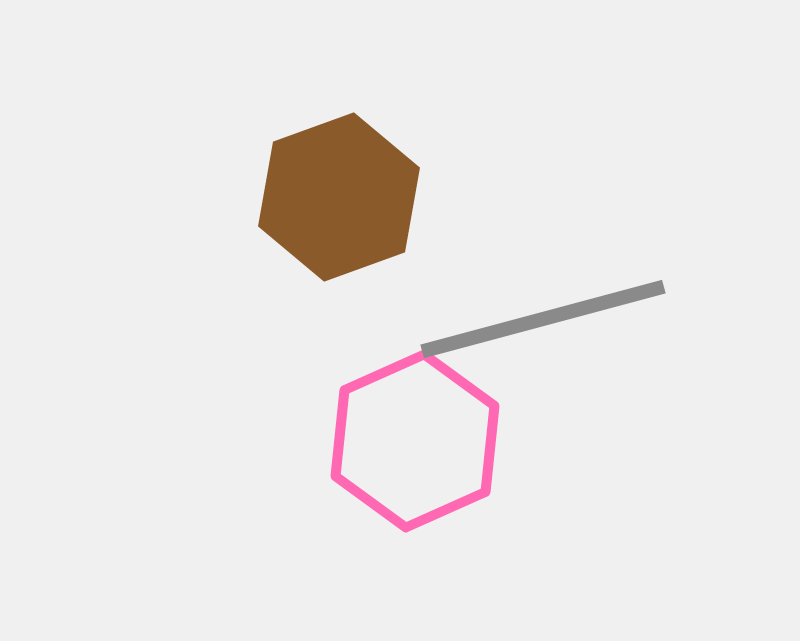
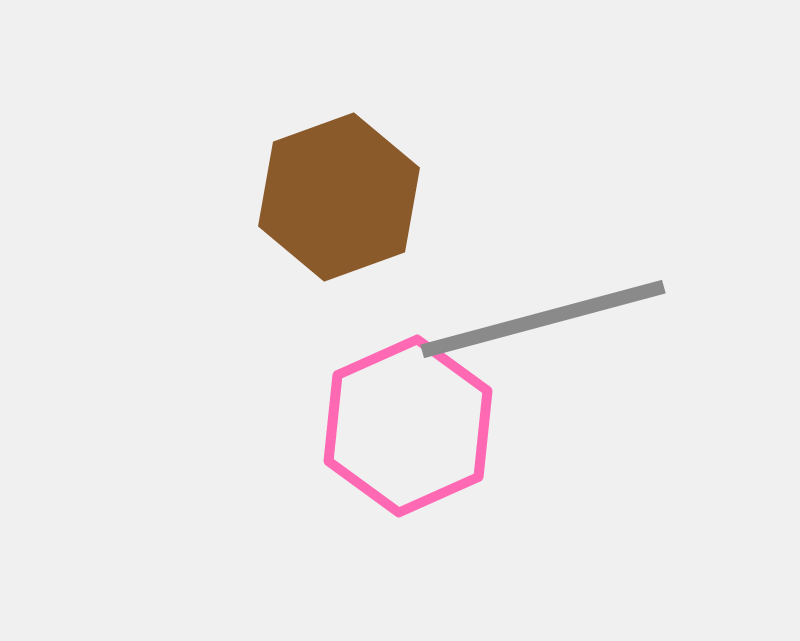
pink hexagon: moved 7 px left, 15 px up
